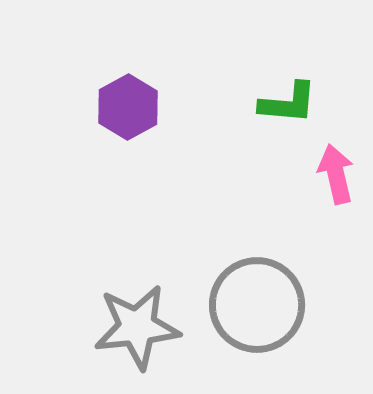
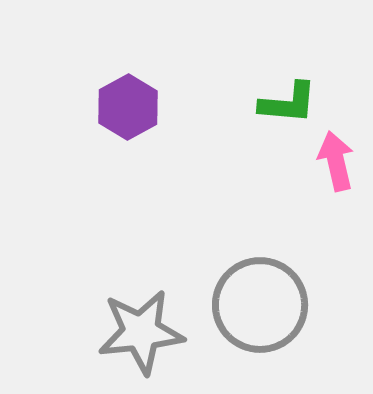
pink arrow: moved 13 px up
gray circle: moved 3 px right
gray star: moved 4 px right, 5 px down
